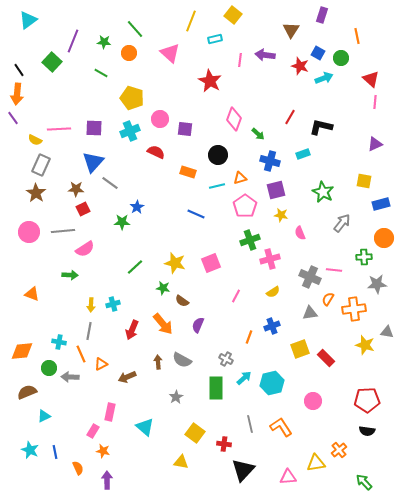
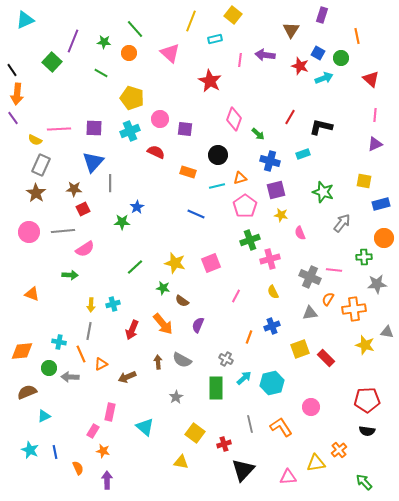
cyan triangle at (28, 20): moved 3 px left; rotated 12 degrees clockwise
black line at (19, 70): moved 7 px left
pink line at (375, 102): moved 13 px down
gray line at (110, 183): rotated 54 degrees clockwise
brown star at (76, 189): moved 2 px left
green star at (323, 192): rotated 10 degrees counterclockwise
yellow semicircle at (273, 292): rotated 96 degrees clockwise
pink circle at (313, 401): moved 2 px left, 6 px down
red cross at (224, 444): rotated 24 degrees counterclockwise
